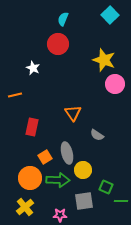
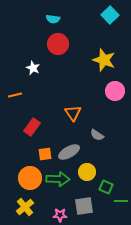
cyan semicircle: moved 10 px left; rotated 104 degrees counterclockwise
pink circle: moved 7 px down
red rectangle: rotated 24 degrees clockwise
gray ellipse: moved 2 px right, 1 px up; rotated 75 degrees clockwise
orange square: moved 3 px up; rotated 24 degrees clockwise
yellow circle: moved 4 px right, 2 px down
green arrow: moved 1 px up
gray square: moved 5 px down
